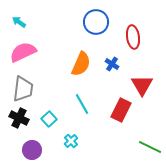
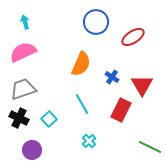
cyan arrow: moved 6 px right; rotated 40 degrees clockwise
red ellipse: rotated 65 degrees clockwise
blue cross: moved 13 px down
gray trapezoid: rotated 116 degrees counterclockwise
cyan cross: moved 18 px right
